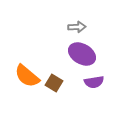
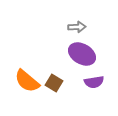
orange semicircle: moved 5 px down
